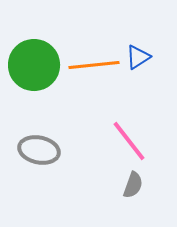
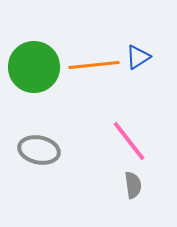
green circle: moved 2 px down
gray semicircle: rotated 28 degrees counterclockwise
